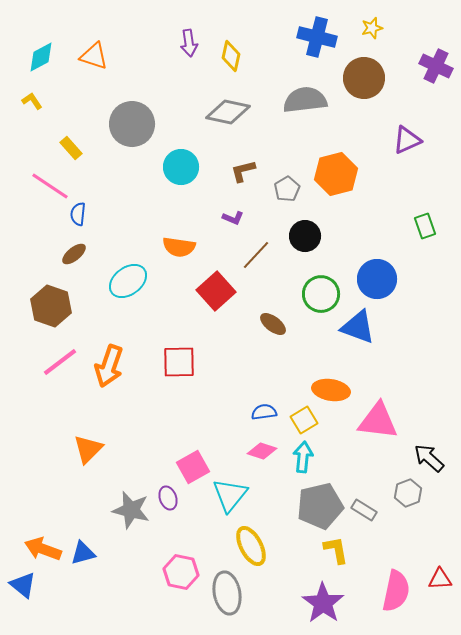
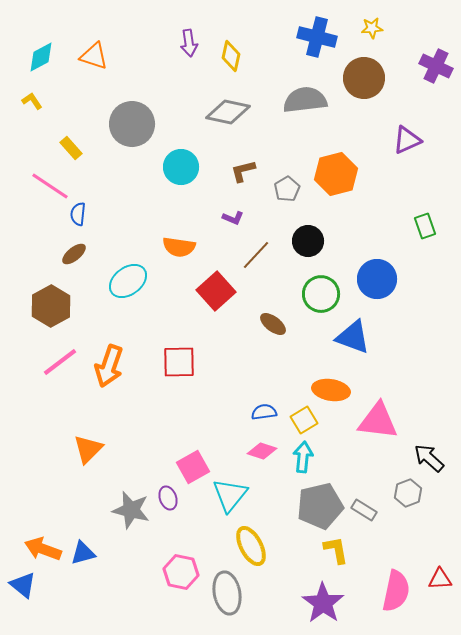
yellow star at (372, 28): rotated 10 degrees clockwise
black circle at (305, 236): moved 3 px right, 5 px down
brown hexagon at (51, 306): rotated 12 degrees clockwise
blue triangle at (358, 327): moved 5 px left, 10 px down
